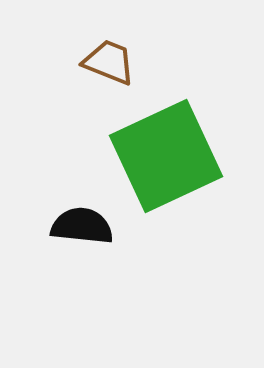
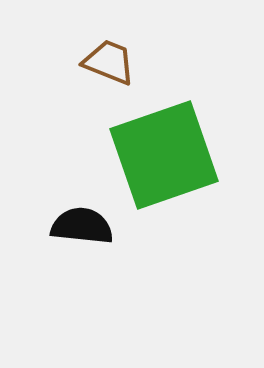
green square: moved 2 px left, 1 px up; rotated 6 degrees clockwise
